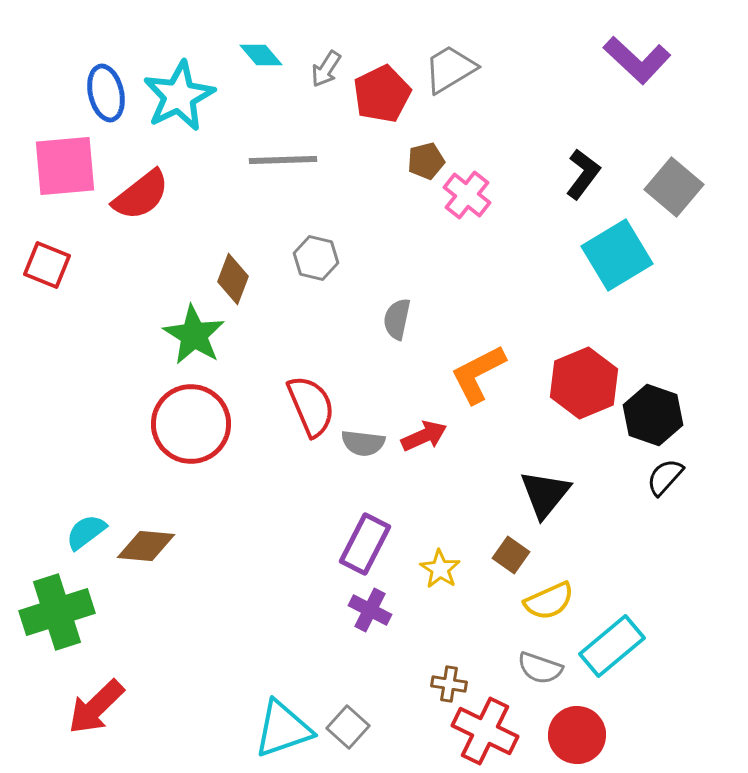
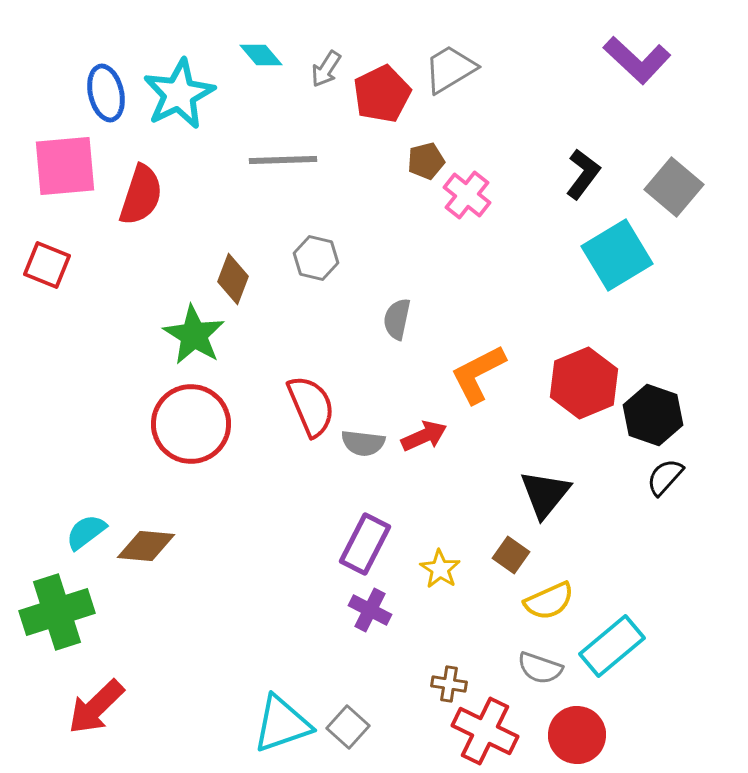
cyan star at (179, 96): moved 2 px up
red semicircle at (141, 195): rotated 34 degrees counterclockwise
cyan triangle at (283, 729): moved 1 px left, 5 px up
